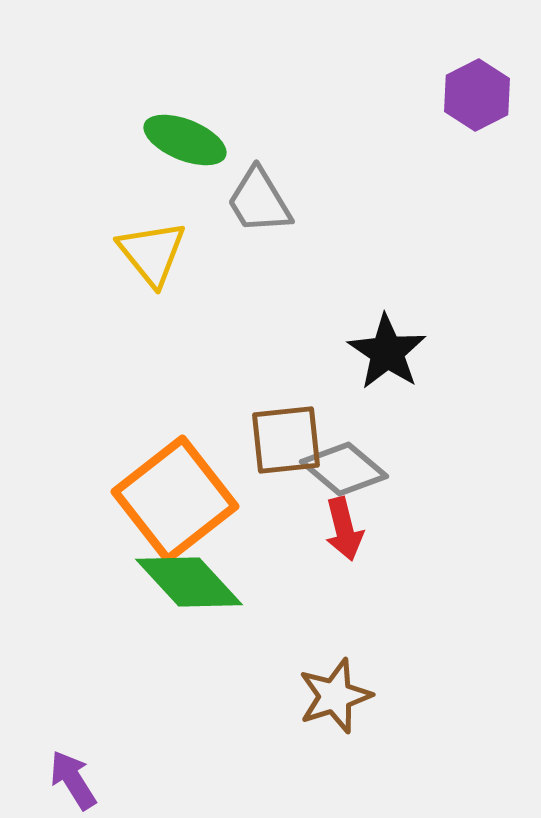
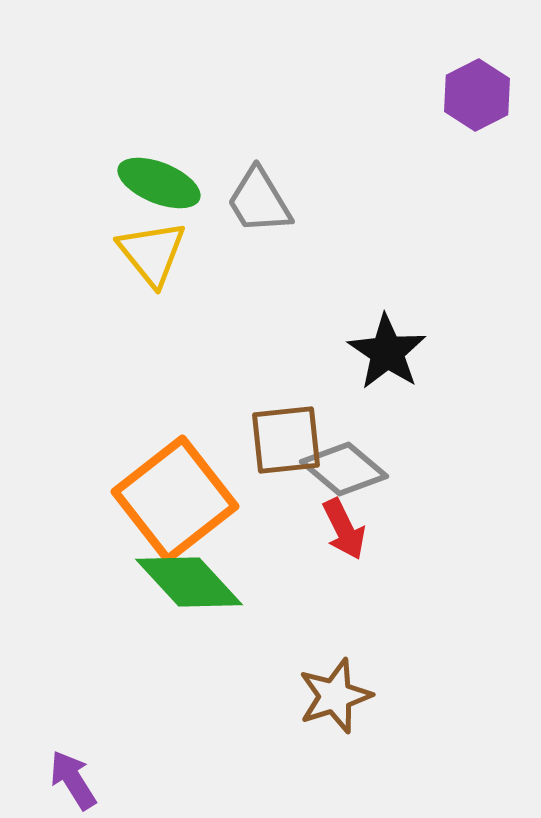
green ellipse: moved 26 px left, 43 px down
red arrow: rotated 12 degrees counterclockwise
